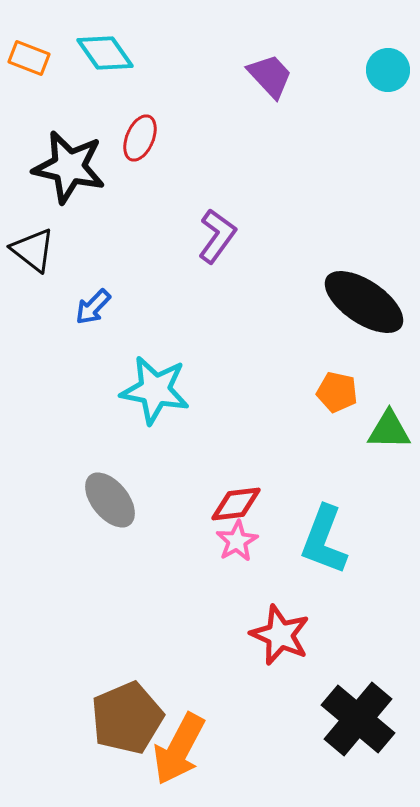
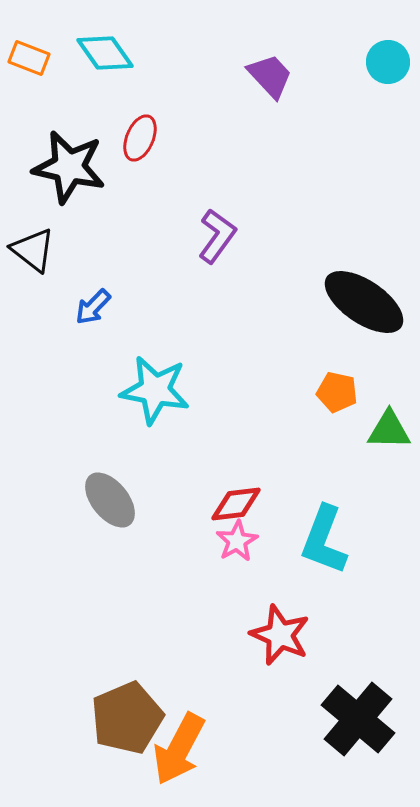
cyan circle: moved 8 px up
